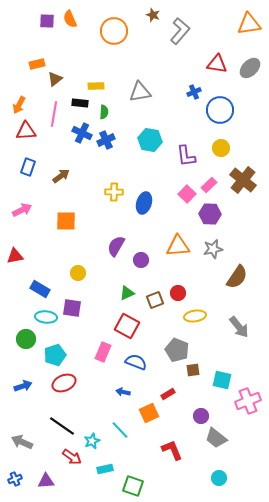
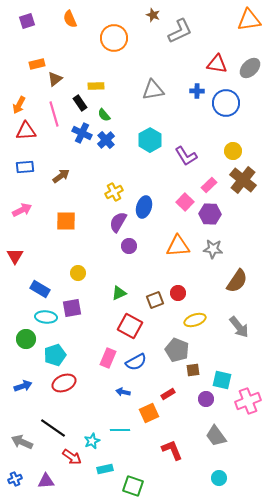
purple square at (47, 21): moved 20 px left; rotated 21 degrees counterclockwise
orange triangle at (249, 24): moved 4 px up
orange circle at (114, 31): moved 7 px down
gray L-shape at (180, 31): rotated 24 degrees clockwise
gray triangle at (140, 92): moved 13 px right, 2 px up
blue cross at (194, 92): moved 3 px right, 1 px up; rotated 24 degrees clockwise
black rectangle at (80, 103): rotated 49 degrees clockwise
blue circle at (220, 110): moved 6 px right, 7 px up
green semicircle at (104, 112): moved 3 px down; rotated 136 degrees clockwise
pink line at (54, 114): rotated 25 degrees counterclockwise
blue cross at (106, 140): rotated 18 degrees counterclockwise
cyan hexagon at (150, 140): rotated 20 degrees clockwise
yellow circle at (221, 148): moved 12 px right, 3 px down
purple L-shape at (186, 156): rotated 25 degrees counterclockwise
blue rectangle at (28, 167): moved 3 px left; rotated 66 degrees clockwise
yellow cross at (114, 192): rotated 30 degrees counterclockwise
pink square at (187, 194): moved 2 px left, 8 px down
blue ellipse at (144, 203): moved 4 px down
purple semicircle at (116, 246): moved 2 px right, 24 px up
gray star at (213, 249): rotated 18 degrees clockwise
red triangle at (15, 256): rotated 48 degrees counterclockwise
purple circle at (141, 260): moved 12 px left, 14 px up
brown semicircle at (237, 277): moved 4 px down
green triangle at (127, 293): moved 8 px left
purple square at (72, 308): rotated 18 degrees counterclockwise
yellow ellipse at (195, 316): moved 4 px down; rotated 10 degrees counterclockwise
red square at (127, 326): moved 3 px right
pink rectangle at (103, 352): moved 5 px right, 6 px down
blue semicircle at (136, 362): rotated 130 degrees clockwise
purple circle at (201, 416): moved 5 px right, 17 px up
black line at (62, 426): moved 9 px left, 2 px down
cyan line at (120, 430): rotated 48 degrees counterclockwise
gray trapezoid at (216, 438): moved 2 px up; rotated 15 degrees clockwise
